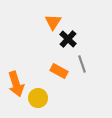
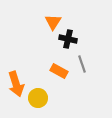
black cross: rotated 30 degrees counterclockwise
